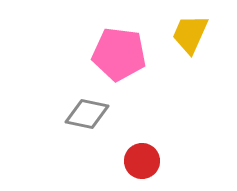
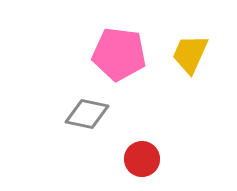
yellow trapezoid: moved 20 px down
red circle: moved 2 px up
